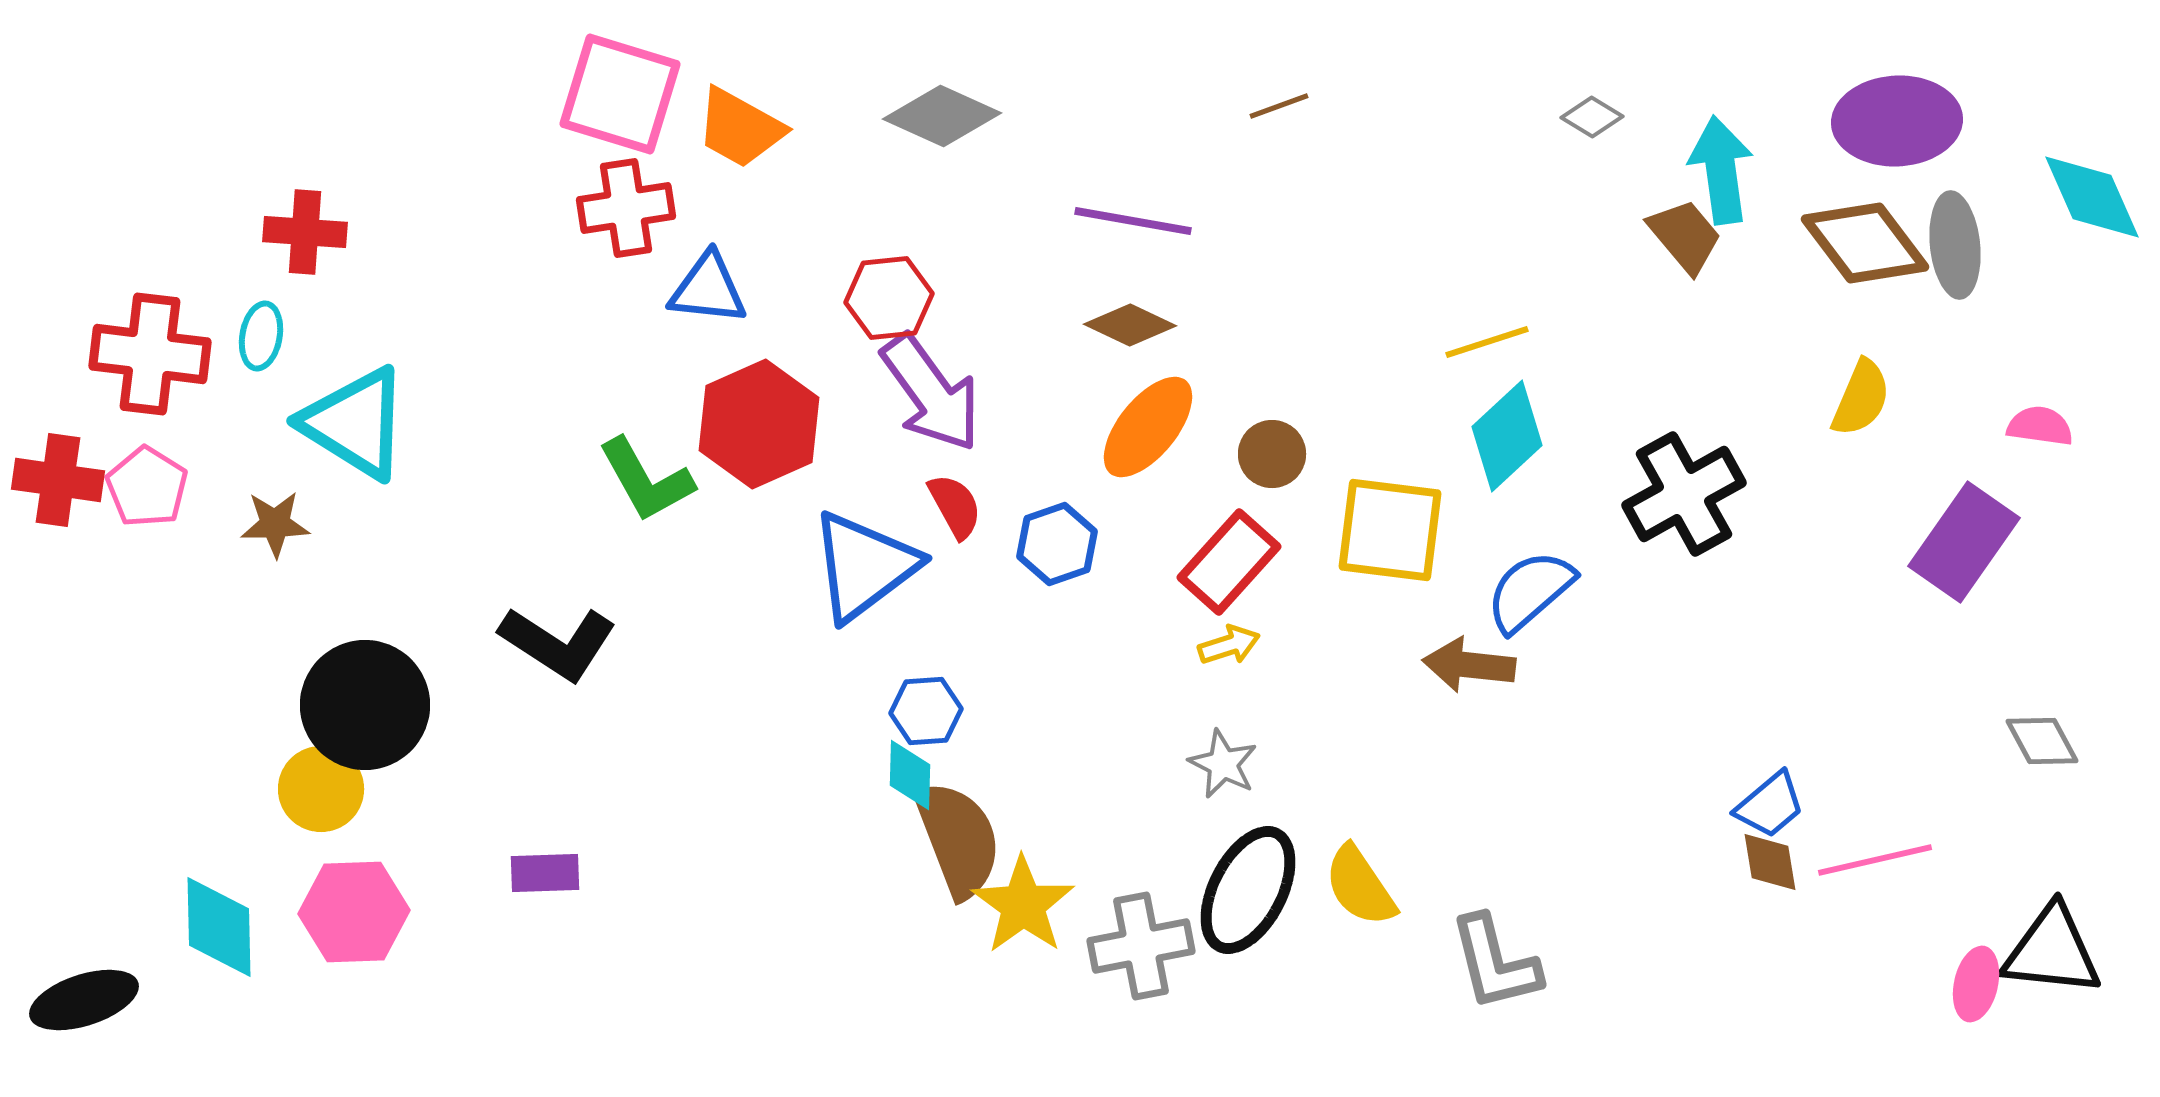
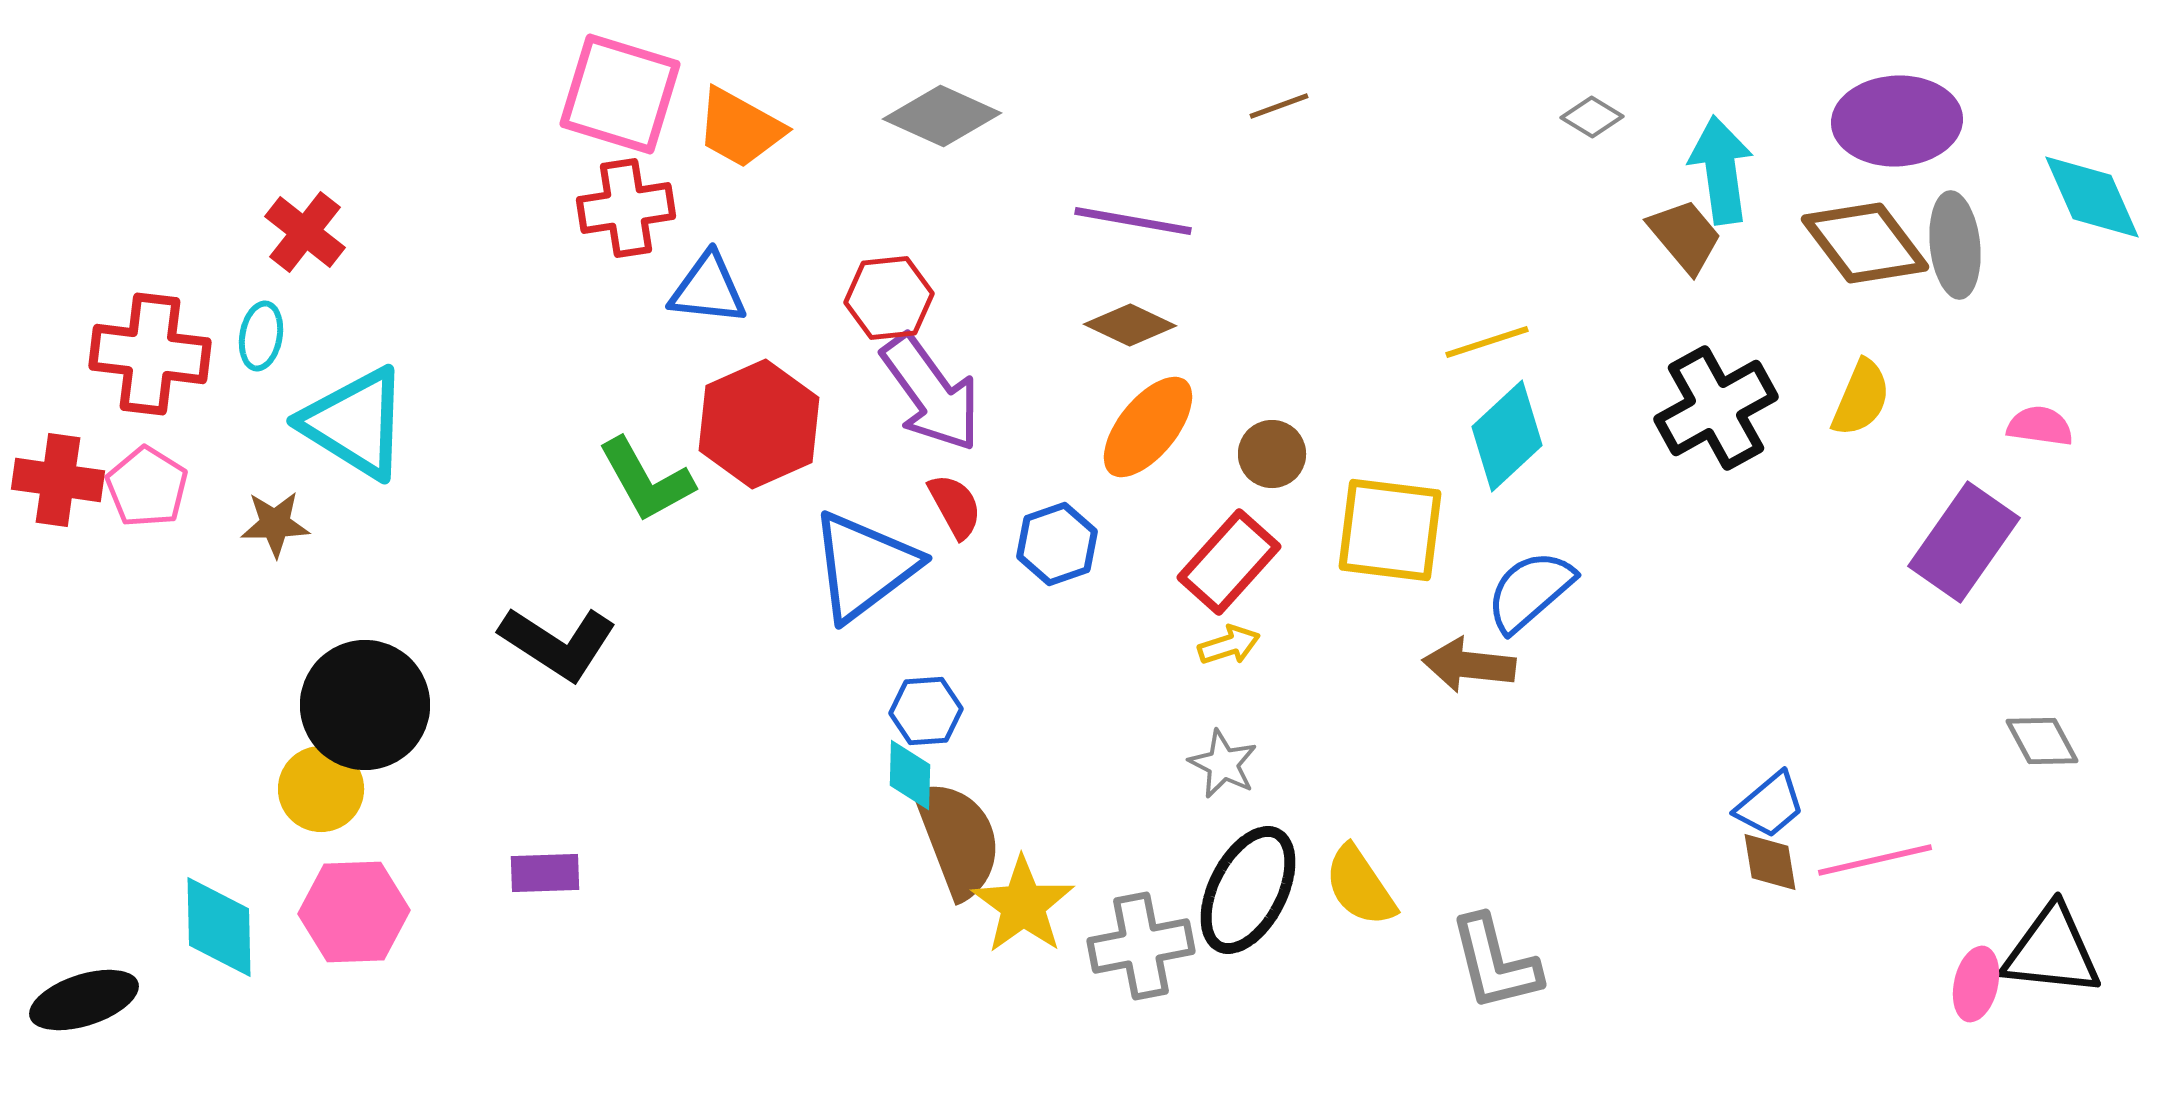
red cross at (305, 232): rotated 34 degrees clockwise
black cross at (1684, 494): moved 32 px right, 86 px up
